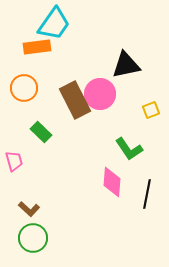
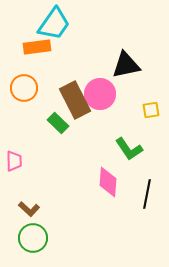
yellow square: rotated 12 degrees clockwise
green rectangle: moved 17 px right, 9 px up
pink trapezoid: rotated 15 degrees clockwise
pink diamond: moved 4 px left
